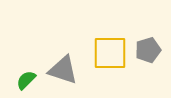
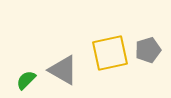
yellow square: rotated 12 degrees counterclockwise
gray triangle: rotated 12 degrees clockwise
